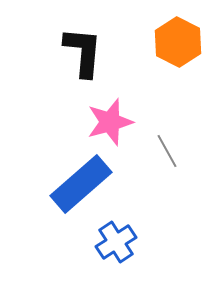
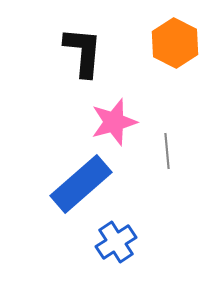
orange hexagon: moved 3 px left, 1 px down
pink star: moved 4 px right
gray line: rotated 24 degrees clockwise
